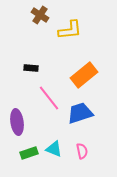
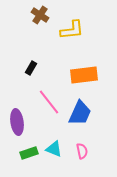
yellow L-shape: moved 2 px right
black rectangle: rotated 64 degrees counterclockwise
orange rectangle: rotated 32 degrees clockwise
pink line: moved 4 px down
blue trapezoid: rotated 132 degrees clockwise
